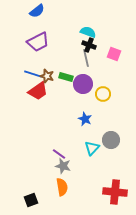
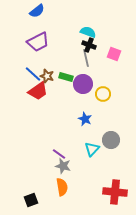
blue line: rotated 24 degrees clockwise
cyan triangle: moved 1 px down
